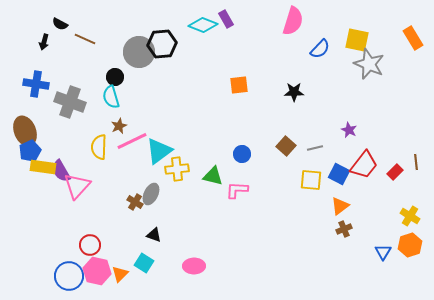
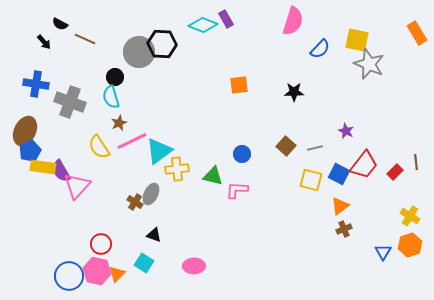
orange rectangle at (413, 38): moved 4 px right, 5 px up
black arrow at (44, 42): rotated 56 degrees counterclockwise
black hexagon at (162, 44): rotated 8 degrees clockwise
brown star at (119, 126): moved 3 px up
purple star at (349, 130): moved 3 px left, 1 px down
brown ellipse at (25, 131): rotated 48 degrees clockwise
yellow semicircle at (99, 147): rotated 35 degrees counterclockwise
yellow square at (311, 180): rotated 10 degrees clockwise
red circle at (90, 245): moved 11 px right, 1 px up
orange triangle at (120, 274): moved 3 px left
